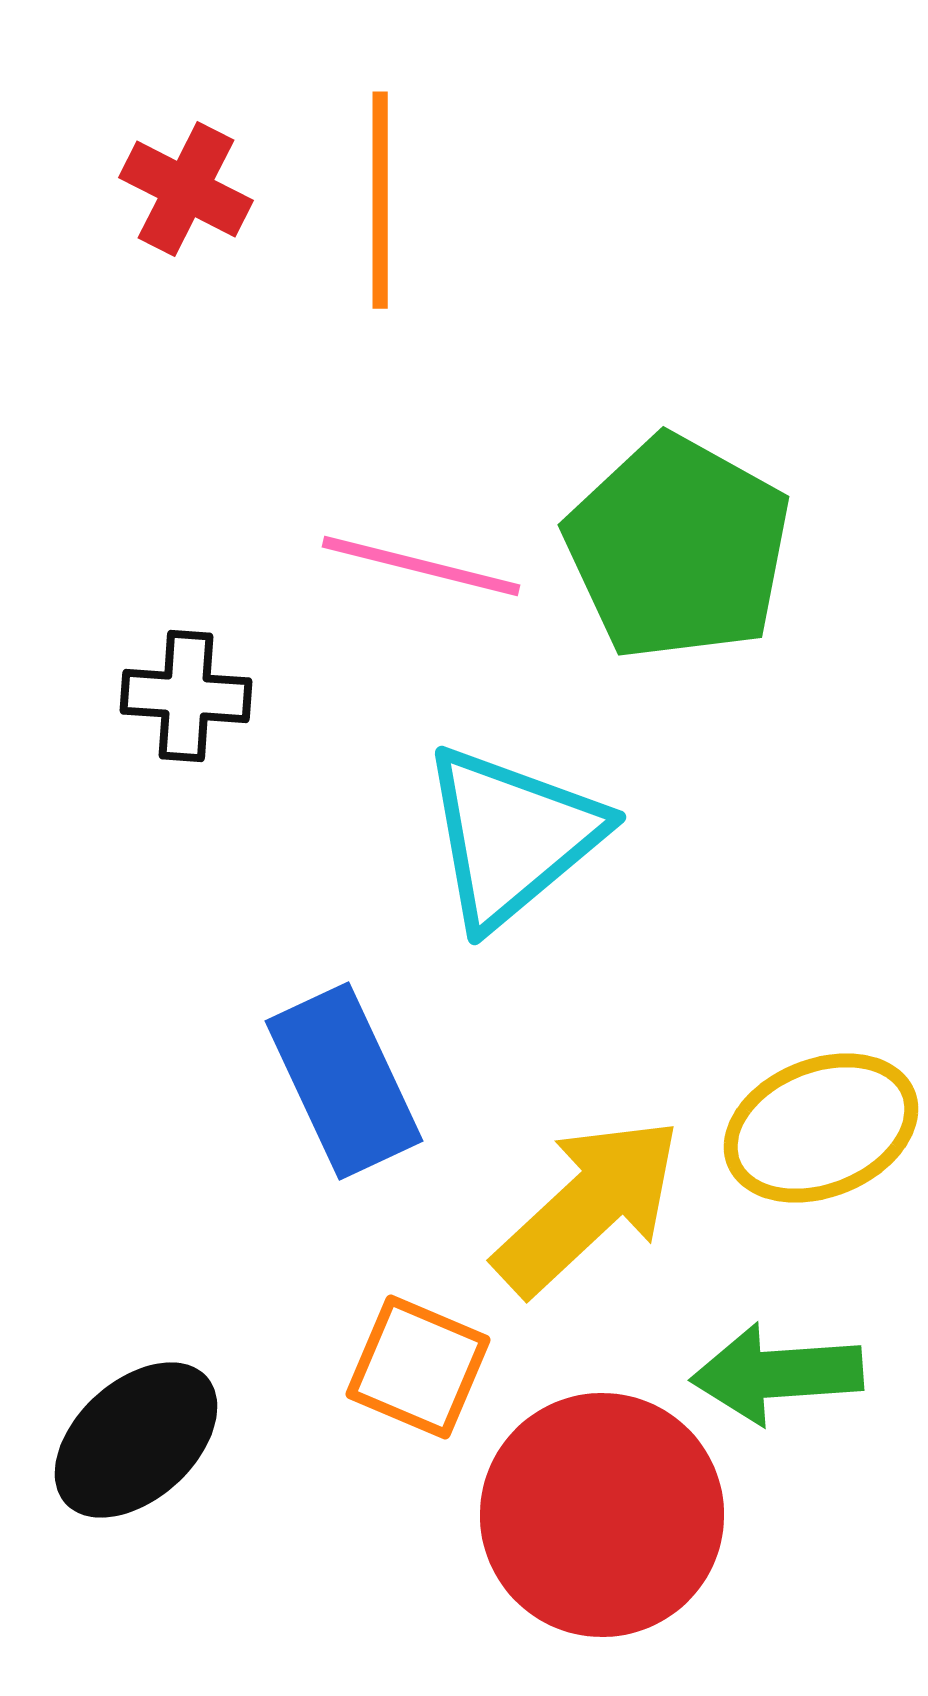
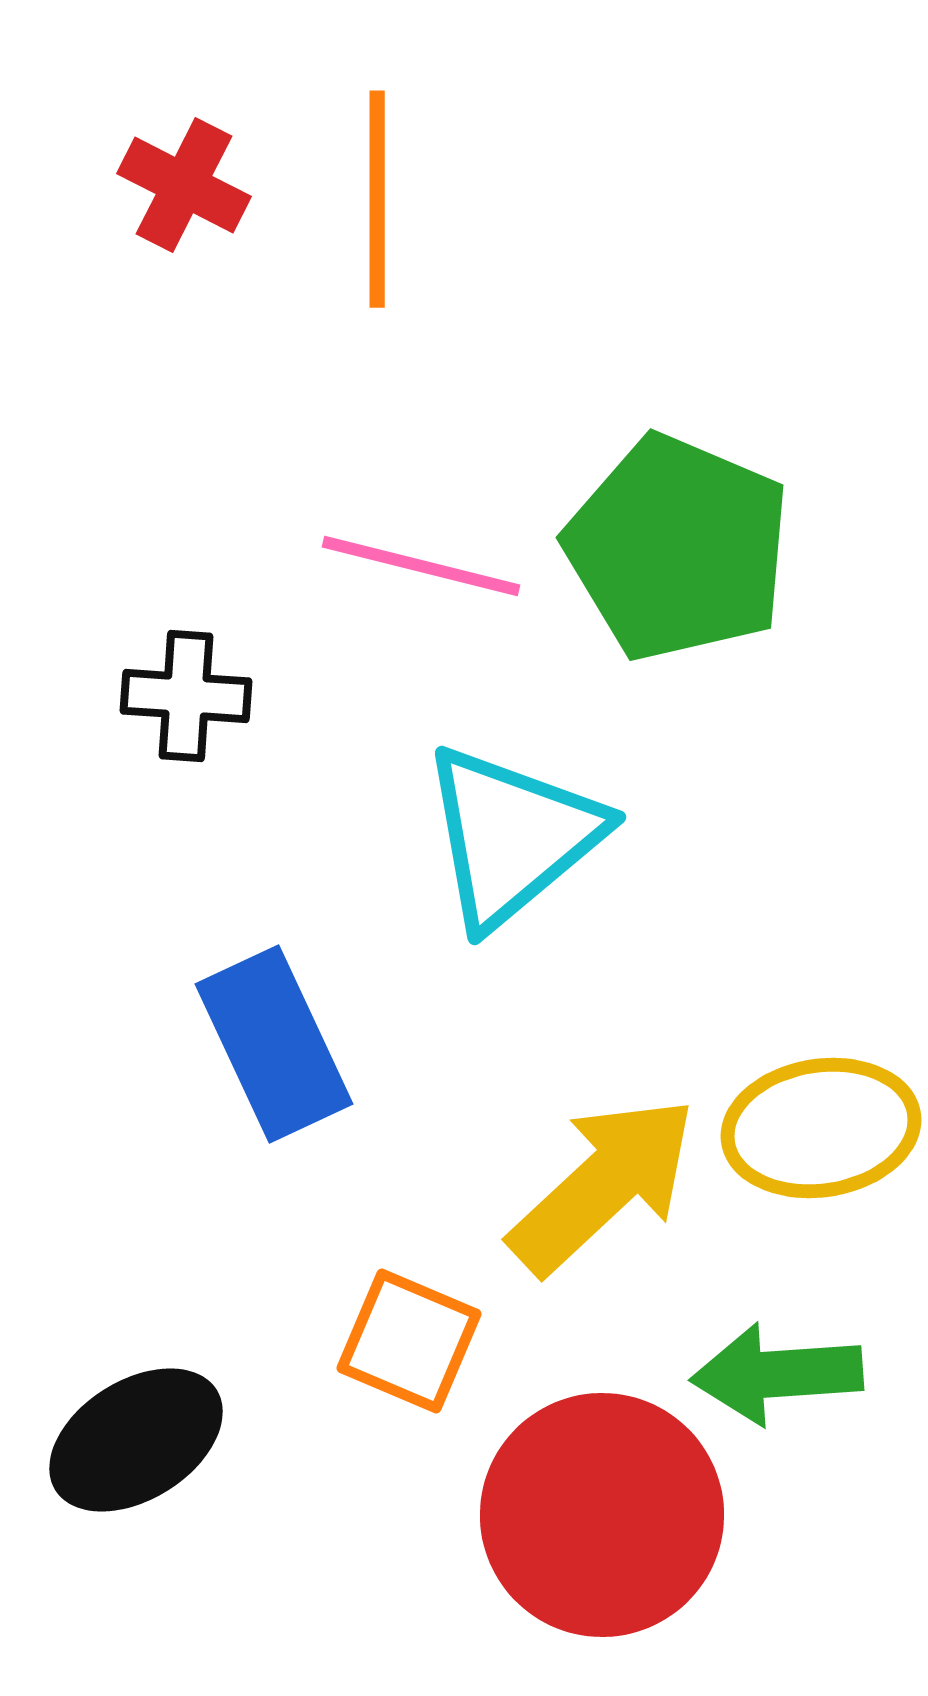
red cross: moved 2 px left, 4 px up
orange line: moved 3 px left, 1 px up
green pentagon: rotated 6 degrees counterclockwise
blue rectangle: moved 70 px left, 37 px up
yellow ellipse: rotated 13 degrees clockwise
yellow arrow: moved 15 px right, 21 px up
orange square: moved 9 px left, 26 px up
black ellipse: rotated 10 degrees clockwise
